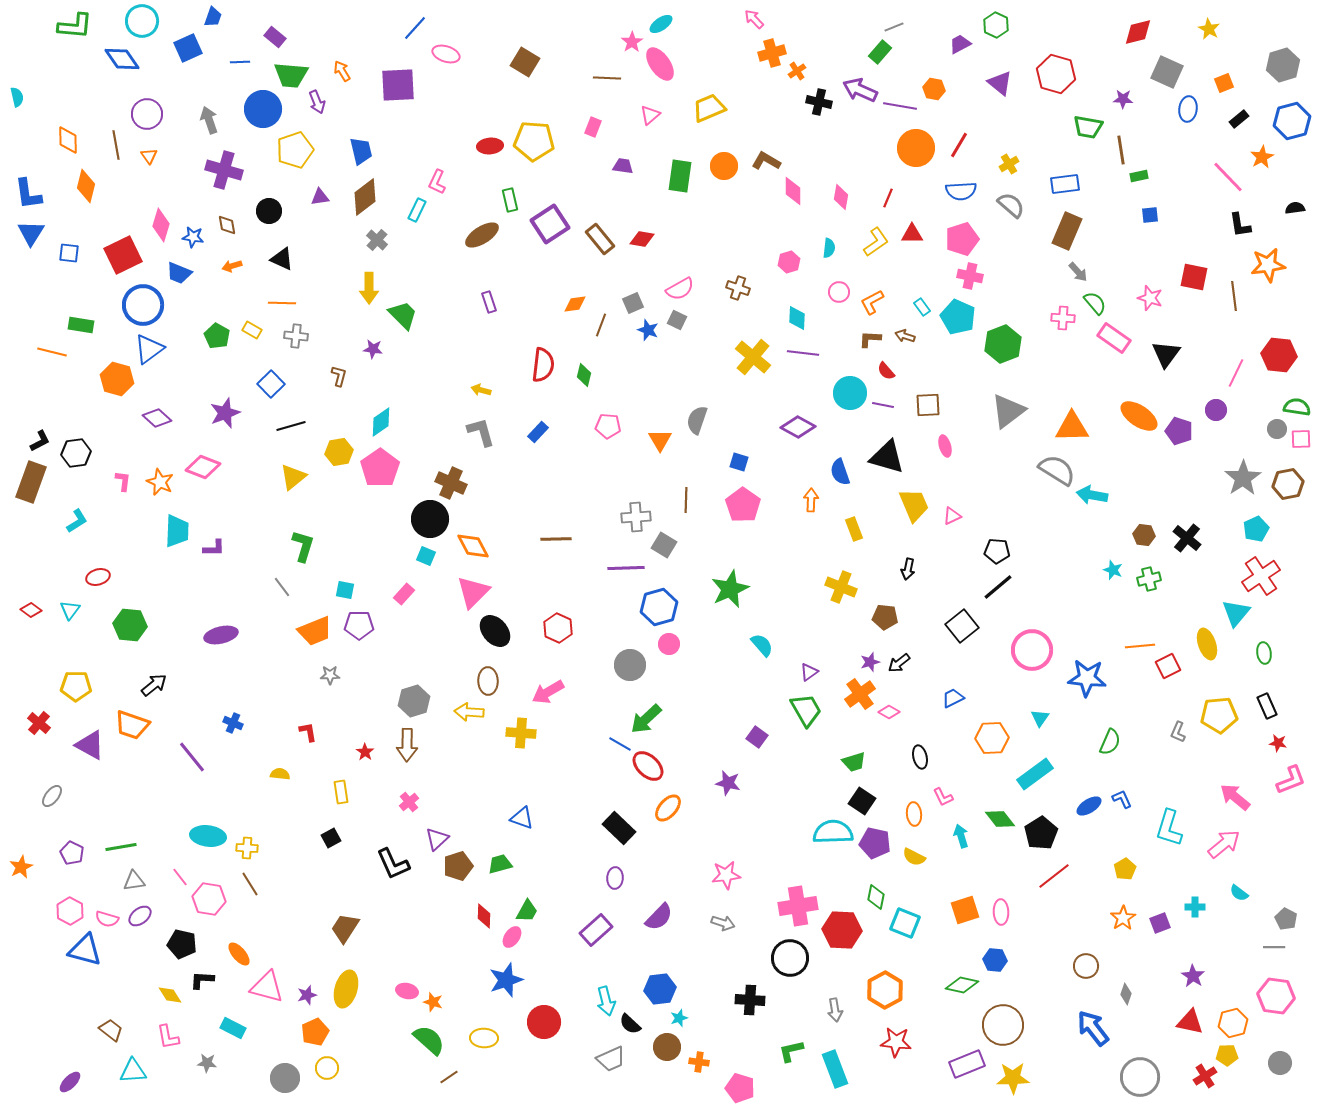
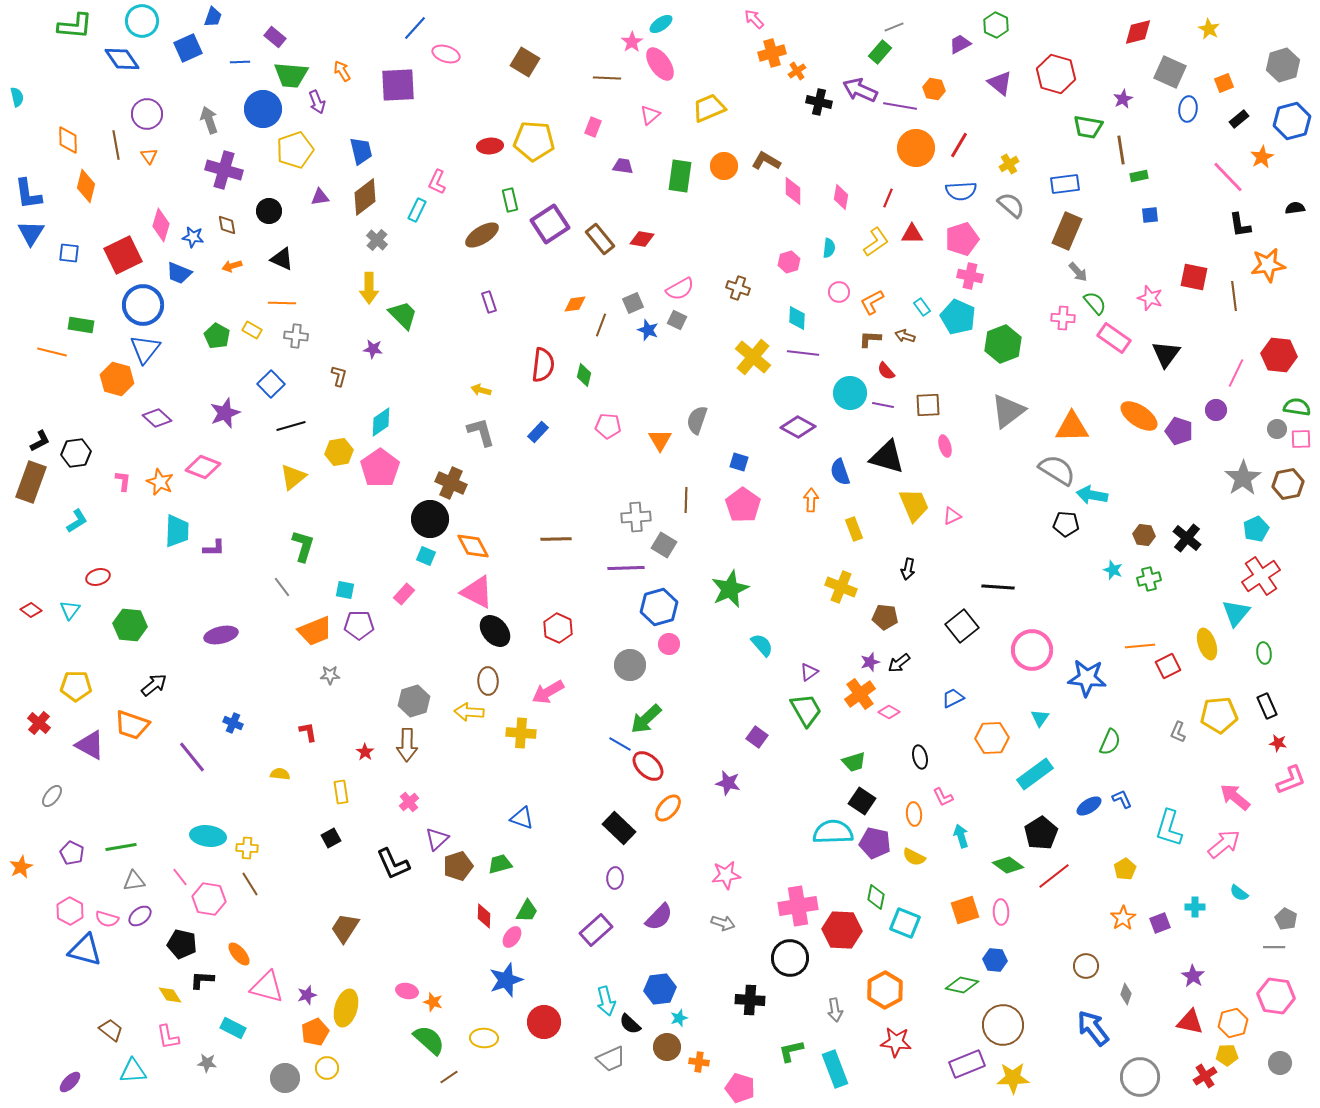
gray square at (1167, 72): moved 3 px right
purple star at (1123, 99): rotated 30 degrees counterclockwise
blue triangle at (149, 349): moved 4 px left; rotated 16 degrees counterclockwise
black pentagon at (997, 551): moved 69 px right, 27 px up
black line at (998, 587): rotated 44 degrees clockwise
pink triangle at (473, 592): moved 4 px right; rotated 48 degrees counterclockwise
green diamond at (1000, 819): moved 8 px right, 46 px down; rotated 16 degrees counterclockwise
yellow ellipse at (346, 989): moved 19 px down
